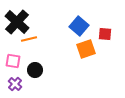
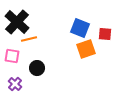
blue square: moved 1 px right, 2 px down; rotated 18 degrees counterclockwise
pink square: moved 1 px left, 5 px up
black circle: moved 2 px right, 2 px up
